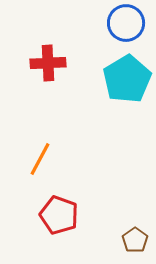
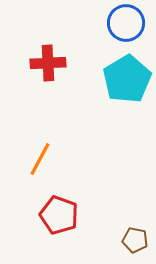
brown pentagon: rotated 25 degrees counterclockwise
